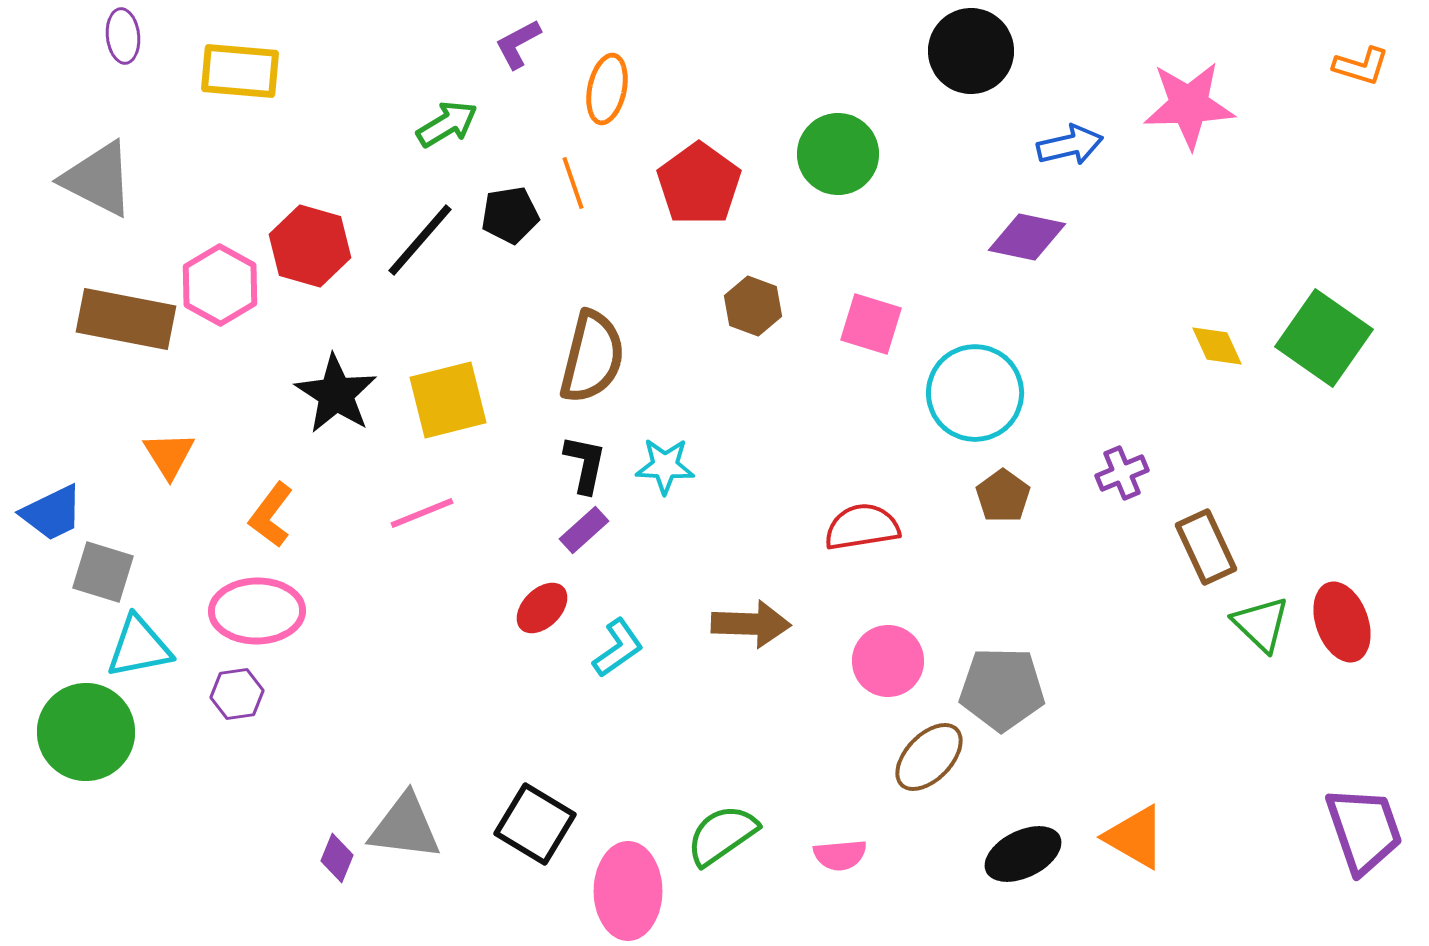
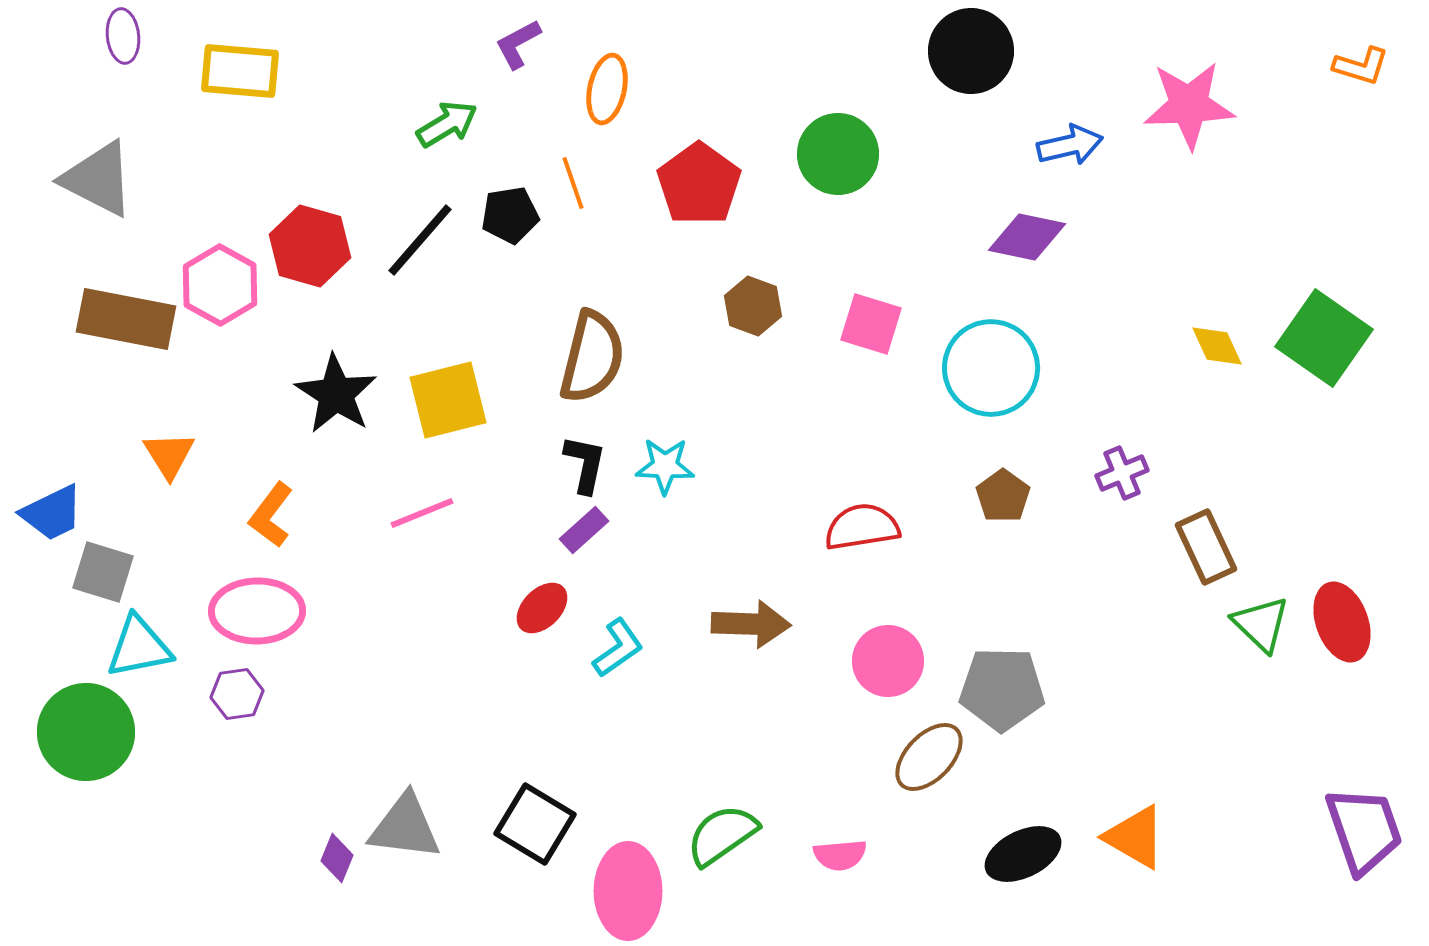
cyan circle at (975, 393): moved 16 px right, 25 px up
